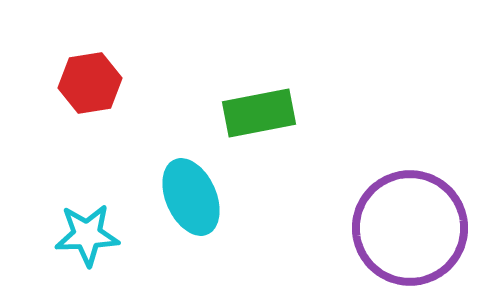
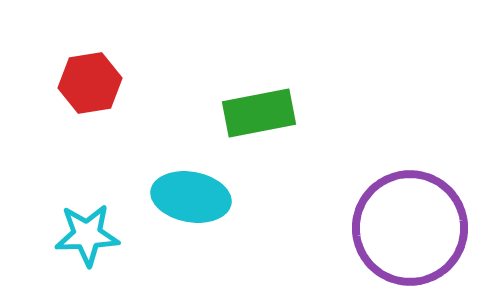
cyan ellipse: rotated 56 degrees counterclockwise
